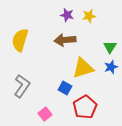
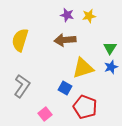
green triangle: moved 1 px down
red pentagon: rotated 20 degrees counterclockwise
